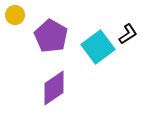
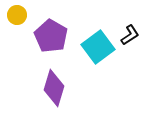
yellow circle: moved 2 px right
black L-shape: moved 2 px right, 1 px down
purple diamond: rotated 39 degrees counterclockwise
